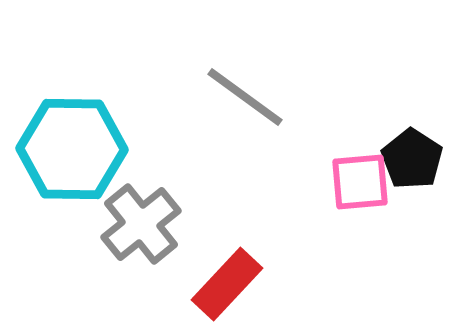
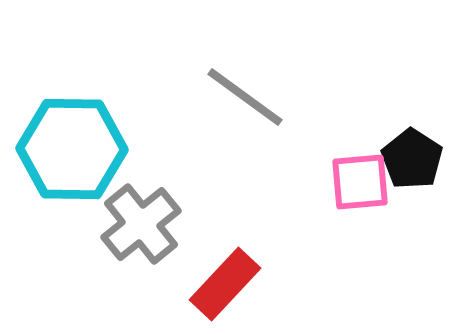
red rectangle: moved 2 px left
